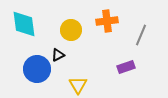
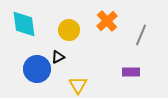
orange cross: rotated 35 degrees counterclockwise
yellow circle: moved 2 px left
black triangle: moved 2 px down
purple rectangle: moved 5 px right, 5 px down; rotated 18 degrees clockwise
